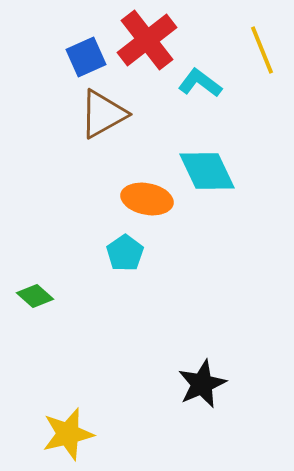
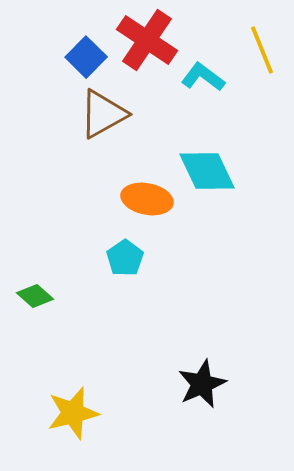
red cross: rotated 18 degrees counterclockwise
blue square: rotated 21 degrees counterclockwise
cyan L-shape: moved 3 px right, 6 px up
cyan pentagon: moved 5 px down
yellow star: moved 5 px right, 21 px up
